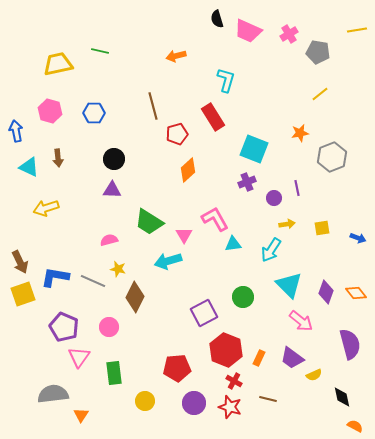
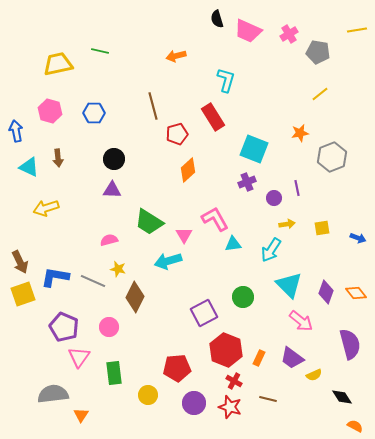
black diamond at (342, 397): rotated 20 degrees counterclockwise
yellow circle at (145, 401): moved 3 px right, 6 px up
